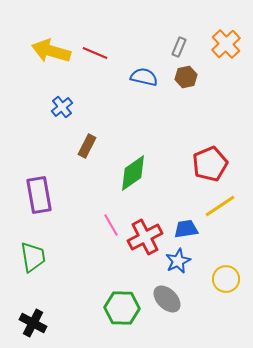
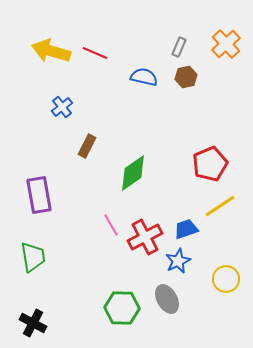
blue trapezoid: rotated 10 degrees counterclockwise
gray ellipse: rotated 16 degrees clockwise
